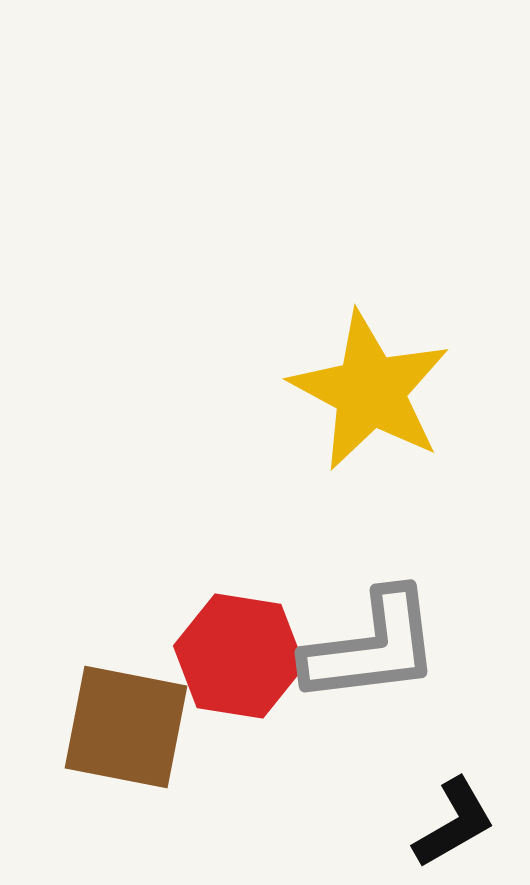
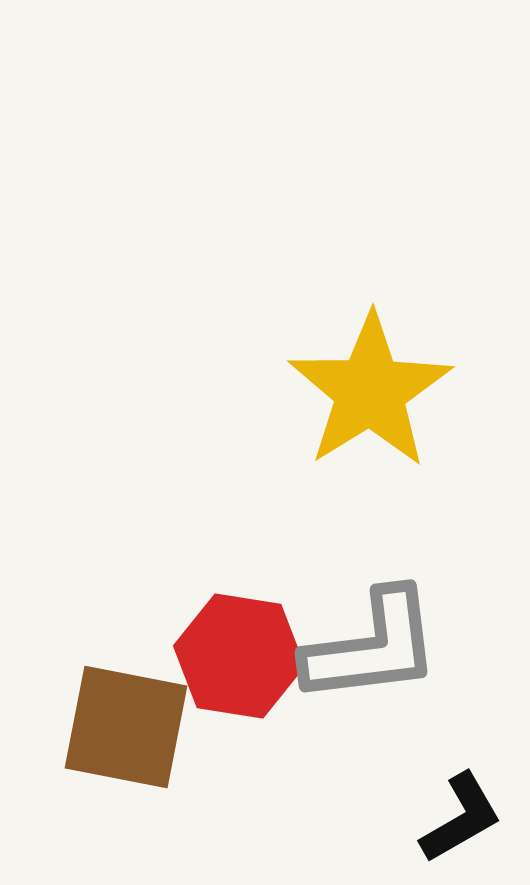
yellow star: rotated 12 degrees clockwise
black L-shape: moved 7 px right, 5 px up
